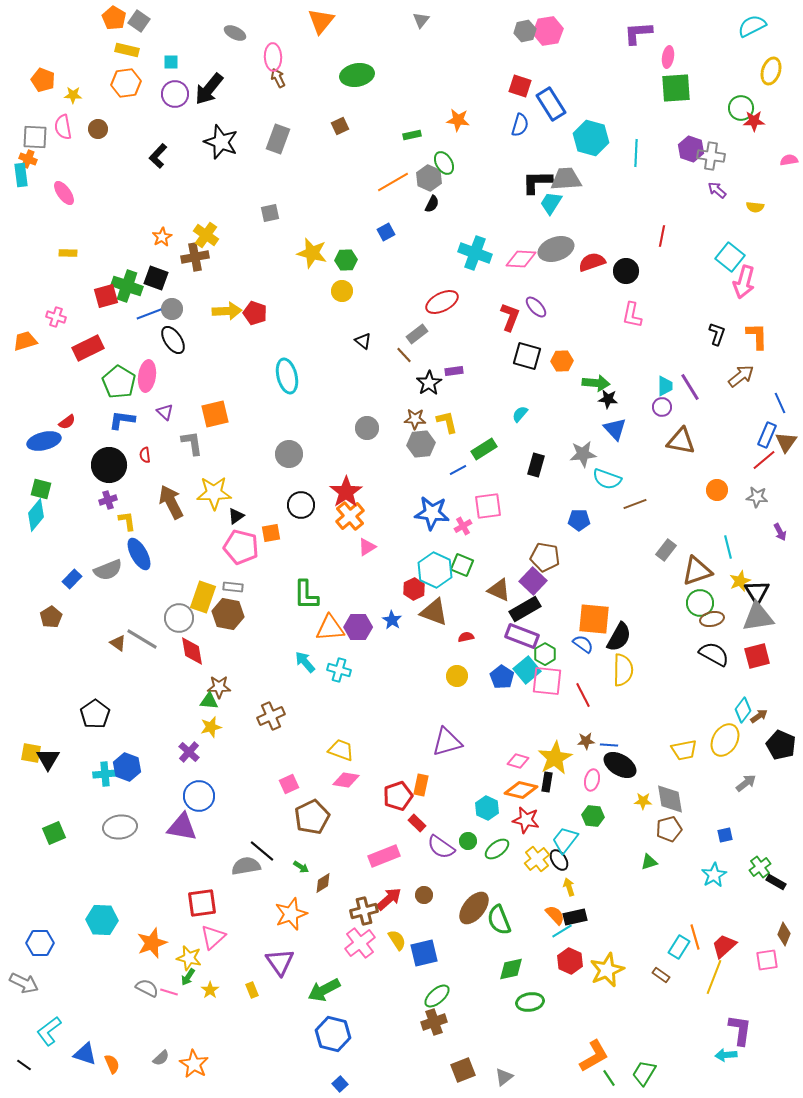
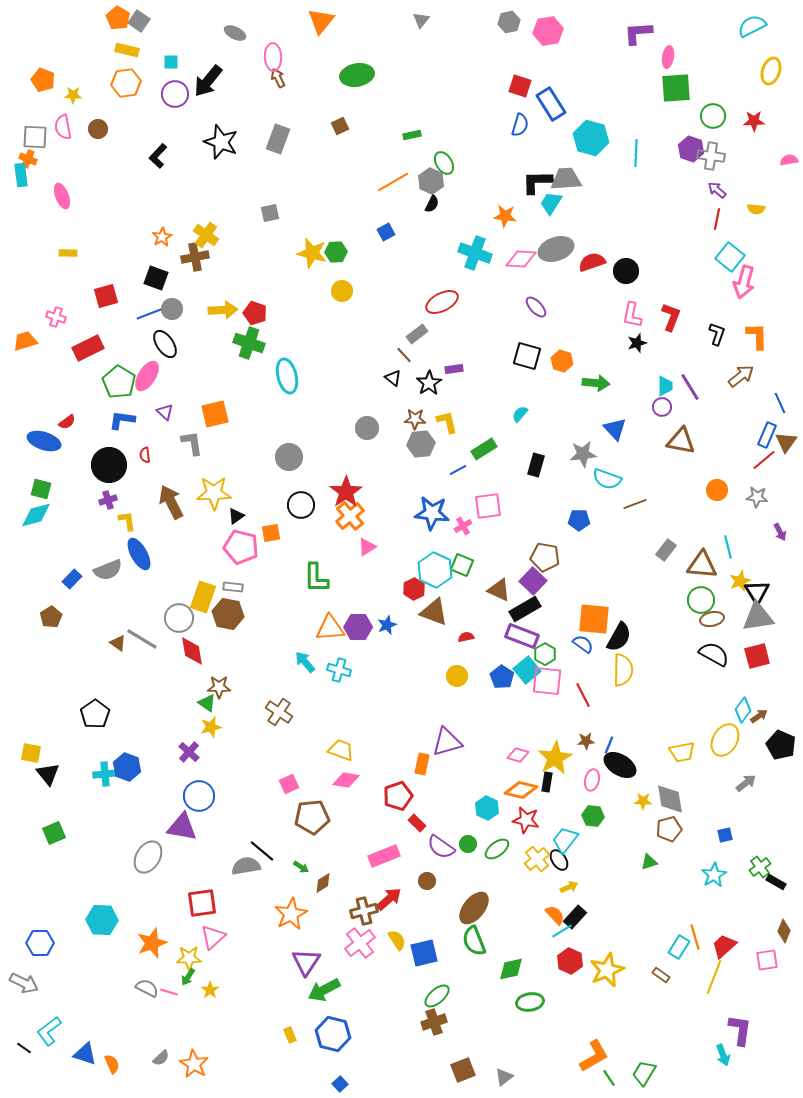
orange pentagon at (114, 18): moved 4 px right
gray hexagon at (525, 31): moved 16 px left, 9 px up
black arrow at (209, 89): moved 1 px left, 8 px up
green circle at (741, 108): moved 28 px left, 8 px down
orange star at (458, 120): moved 47 px right, 96 px down
gray hexagon at (429, 178): moved 2 px right, 3 px down
pink ellipse at (64, 193): moved 2 px left, 3 px down; rotated 15 degrees clockwise
yellow semicircle at (755, 207): moved 1 px right, 2 px down
red line at (662, 236): moved 55 px right, 17 px up
green hexagon at (346, 260): moved 10 px left, 8 px up
green cross at (127, 286): moved 122 px right, 57 px down
yellow arrow at (227, 311): moved 4 px left, 1 px up
red L-shape at (510, 317): moved 161 px right
black ellipse at (173, 340): moved 8 px left, 4 px down
black triangle at (363, 341): moved 30 px right, 37 px down
orange hexagon at (562, 361): rotated 20 degrees clockwise
purple rectangle at (454, 371): moved 2 px up
pink ellipse at (147, 376): rotated 24 degrees clockwise
black star at (608, 399): moved 29 px right, 56 px up; rotated 24 degrees counterclockwise
blue ellipse at (44, 441): rotated 32 degrees clockwise
gray circle at (289, 454): moved 3 px down
cyan diamond at (36, 515): rotated 36 degrees clockwise
brown triangle at (697, 571): moved 5 px right, 6 px up; rotated 24 degrees clockwise
green L-shape at (306, 595): moved 10 px right, 17 px up
green circle at (700, 603): moved 1 px right, 3 px up
blue star at (392, 620): moved 5 px left, 5 px down; rotated 18 degrees clockwise
green triangle at (209, 701): moved 2 px left, 2 px down; rotated 30 degrees clockwise
brown cross at (271, 716): moved 8 px right, 4 px up; rotated 32 degrees counterclockwise
blue line at (609, 745): rotated 72 degrees counterclockwise
yellow trapezoid at (684, 750): moved 2 px left, 2 px down
black triangle at (48, 759): moved 15 px down; rotated 10 degrees counterclockwise
pink diamond at (518, 761): moved 6 px up
orange rectangle at (421, 785): moved 1 px right, 21 px up
brown pentagon at (312, 817): rotated 20 degrees clockwise
gray ellipse at (120, 827): moved 28 px right, 30 px down; rotated 52 degrees counterclockwise
green circle at (468, 841): moved 3 px down
yellow arrow at (569, 887): rotated 84 degrees clockwise
brown circle at (424, 895): moved 3 px right, 14 px up
orange star at (291, 914): rotated 8 degrees counterclockwise
black rectangle at (575, 917): rotated 35 degrees counterclockwise
green semicircle at (499, 920): moved 25 px left, 21 px down
brown diamond at (784, 934): moved 3 px up
yellow star at (189, 958): rotated 15 degrees counterclockwise
purple triangle at (280, 962): moved 26 px right; rotated 8 degrees clockwise
yellow rectangle at (252, 990): moved 38 px right, 45 px down
cyan arrow at (726, 1055): moved 3 px left; rotated 105 degrees counterclockwise
black line at (24, 1065): moved 17 px up
